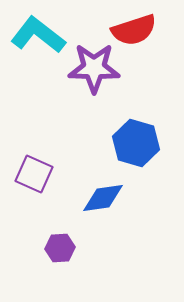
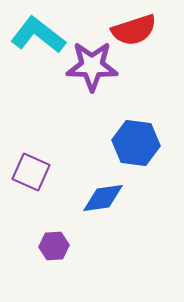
purple star: moved 2 px left, 2 px up
blue hexagon: rotated 9 degrees counterclockwise
purple square: moved 3 px left, 2 px up
purple hexagon: moved 6 px left, 2 px up
